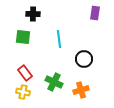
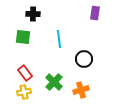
green cross: rotated 18 degrees clockwise
yellow cross: moved 1 px right; rotated 24 degrees counterclockwise
